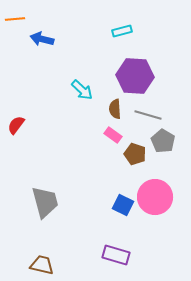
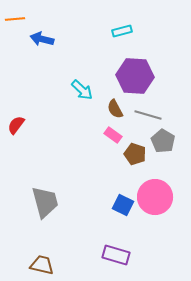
brown semicircle: rotated 24 degrees counterclockwise
